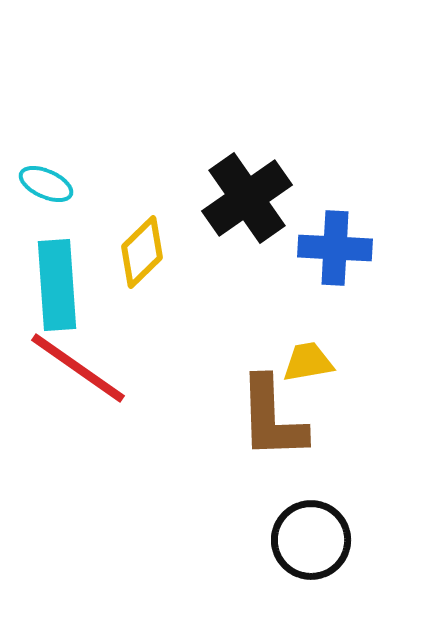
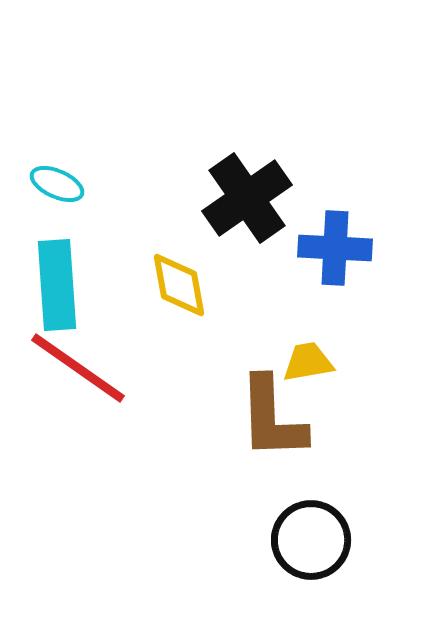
cyan ellipse: moved 11 px right
yellow diamond: moved 37 px right, 33 px down; rotated 56 degrees counterclockwise
